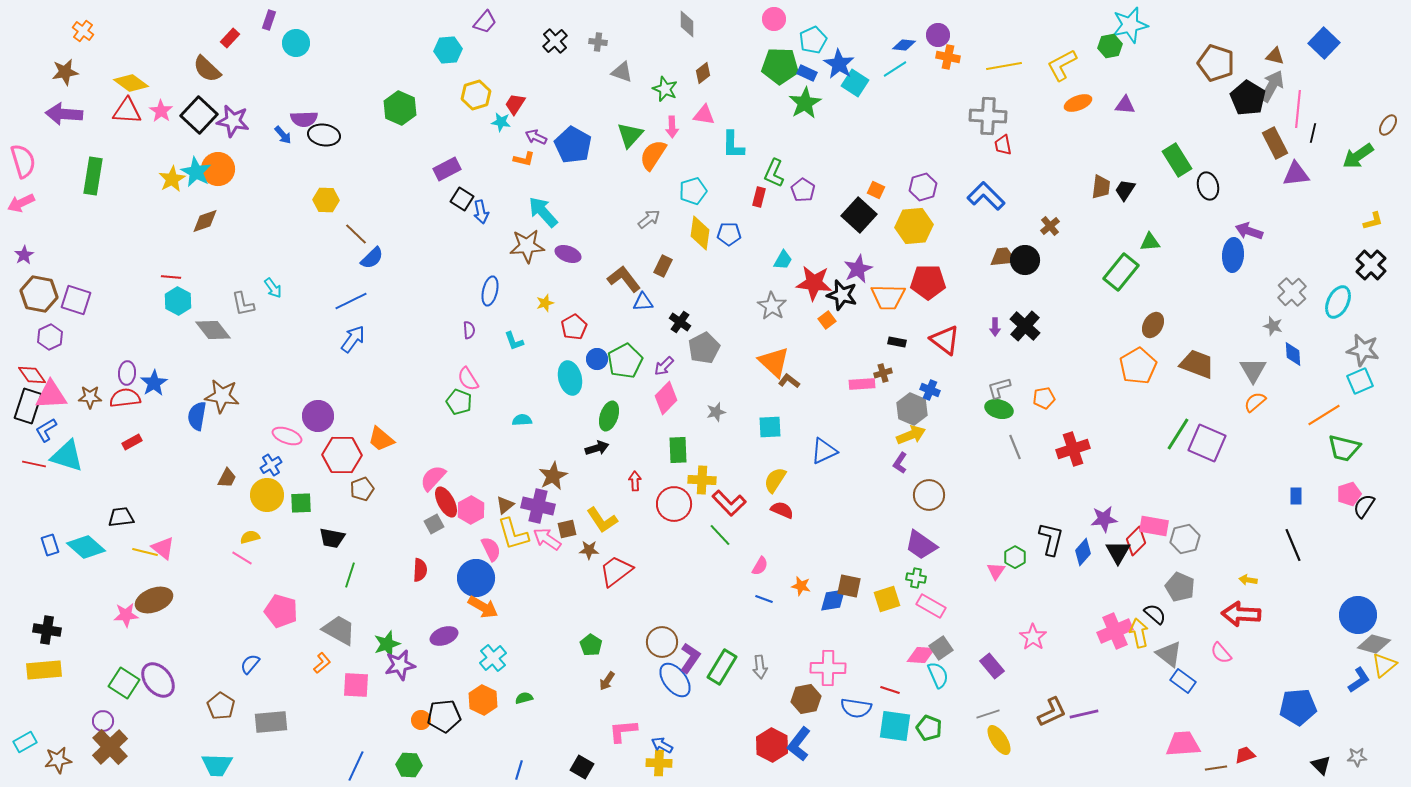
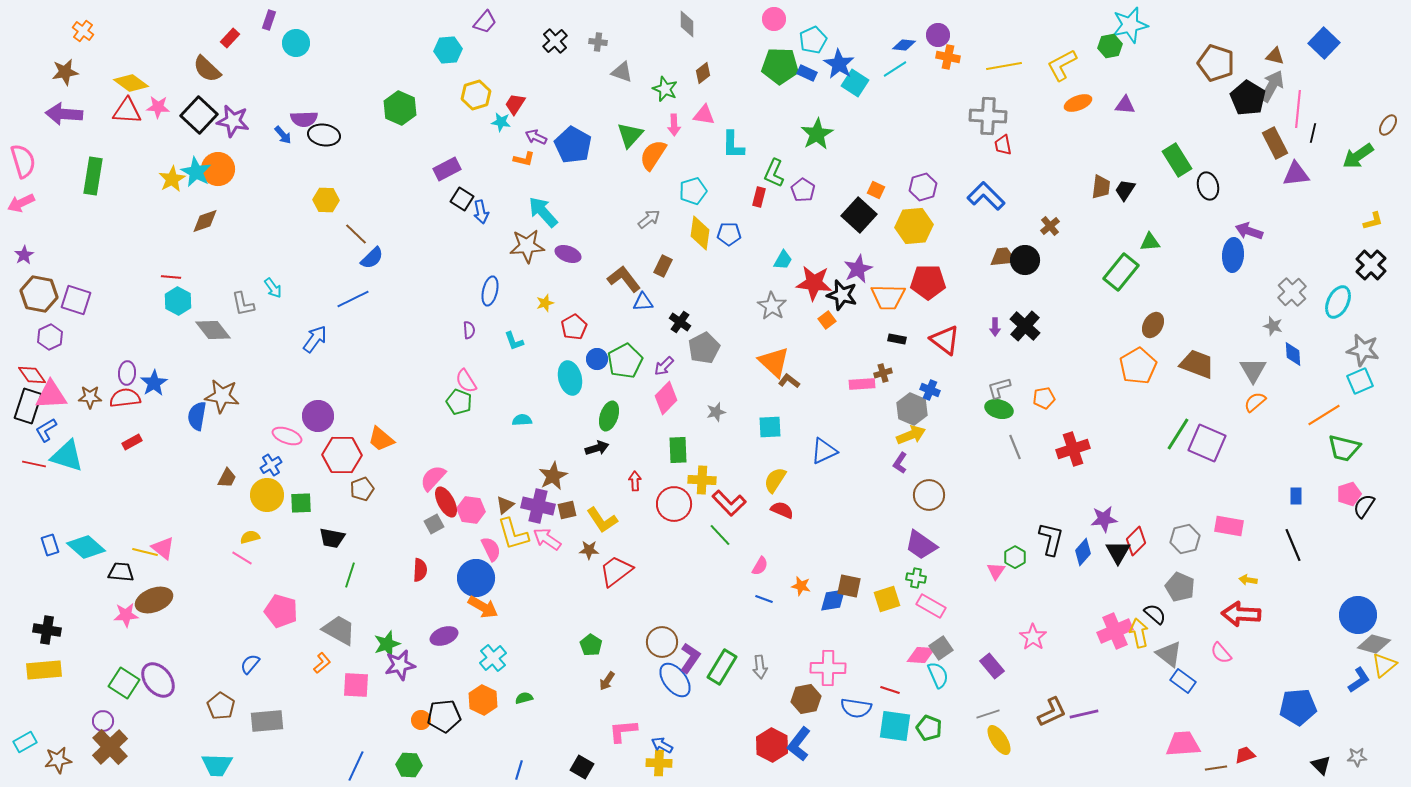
green star at (805, 103): moved 12 px right, 31 px down
pink star at (161, 111): moved 3 px left, 4 px up; rotated 30 degrees counterclockwise
pink arrow at (672, 127): moved 2 px right, 2 px up
blue line at (351, 301): moved 2 px right, 2 px up
blue arrow at (353, 339): moved 38 px left
black rectangle at (897, 342): moved 3 px up
pink semicircle at (468, 379): moved 2 px left, 2 px down
pink hexagon at (471, 510): rotated 24 degrees counterclockwise
black trapezoid at (121, 517): moved 55 px down; rotated 12 degrees clockwise
pink rectangle at (1154, 526): moved 75 px right
brown square at (567, 529): moved 19 px up
gray rectangle at (271, 722): moved 4 px left, 1 px up
